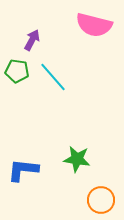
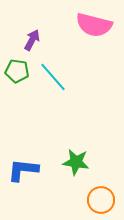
green star: moved 1 px left, 3 px down
